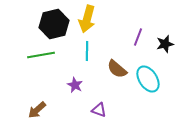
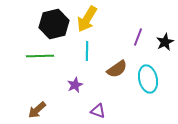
yellow arrow: rotated 16 degrees clockwise
black star: moved 2 px up; rotated 12 degrees counterclockwise
green line: moved 1 px left, 1 px down; rotated 8 degrees clockwise
brown semicircle: rotated 75 degrees counterclockwise
cyan ellipse: rotated 20 degrees clockwise
purple star: rotated 21 degrees clockwise
purple triangle: moved 1 px left, 1 px down
